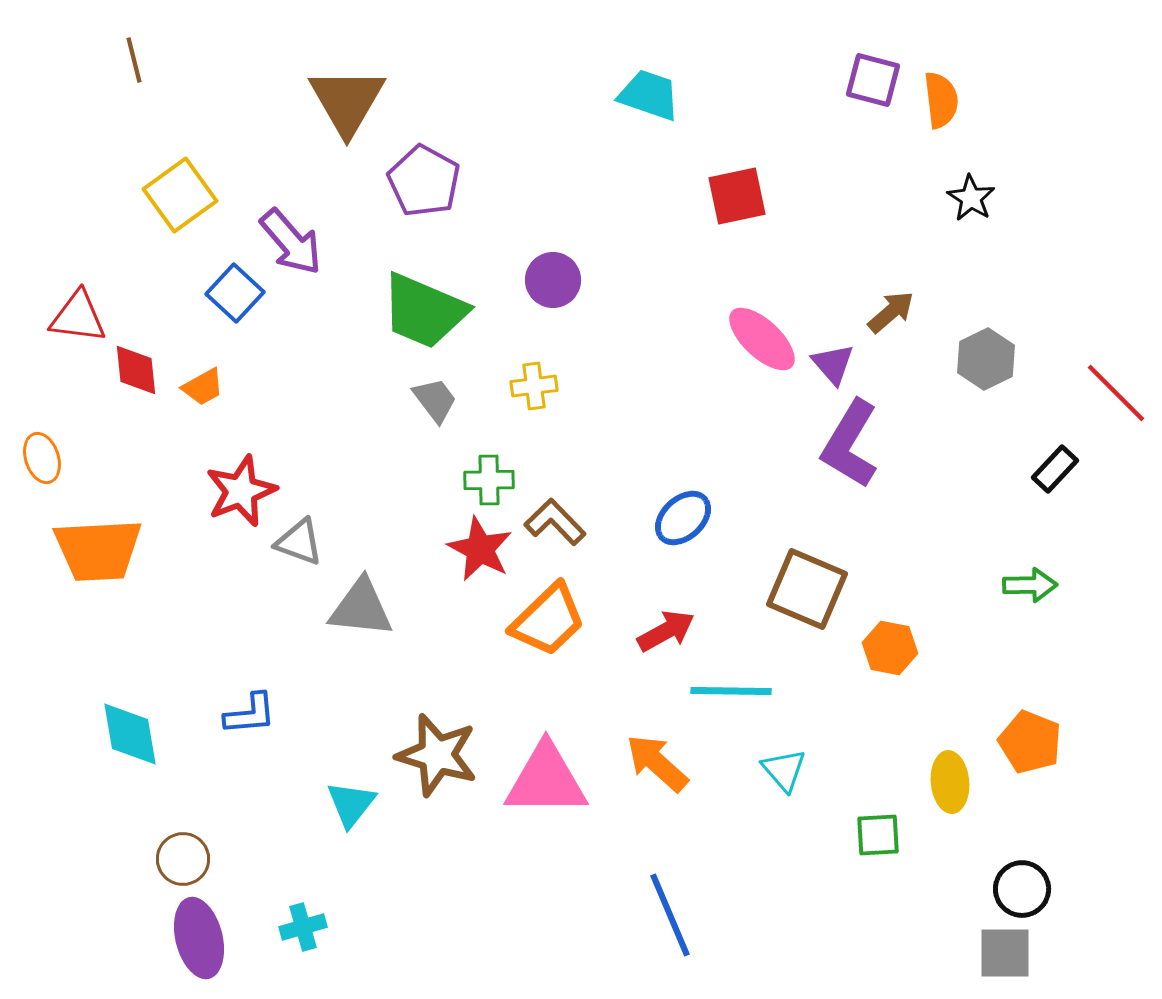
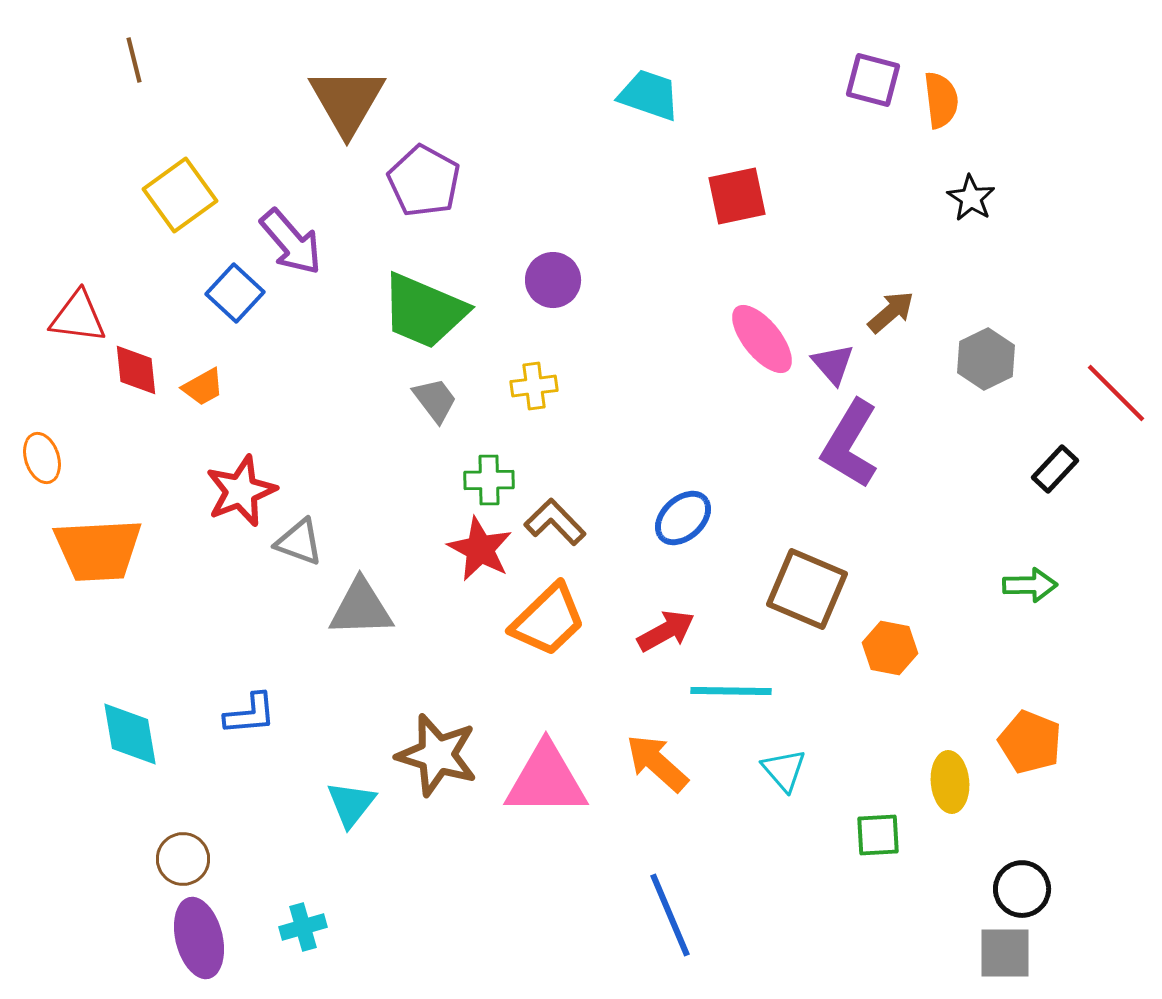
pink ellipse at (762, 339): rotated 8 degrees clockwise
gray triangle at (361, 608): rotated 8 degrees counterclockwise
